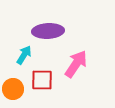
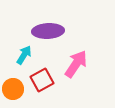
red square: rotated 30 degrees counterclockwise
